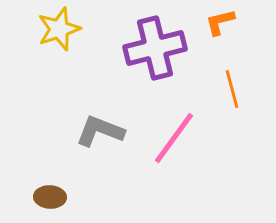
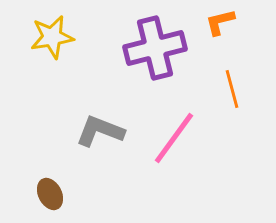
yellow star: moved 7 px left, 8 px down; rotated 9 degrees clockwise
brown ellipse: moved 3 px up; rotated 60 degrees clockwise
